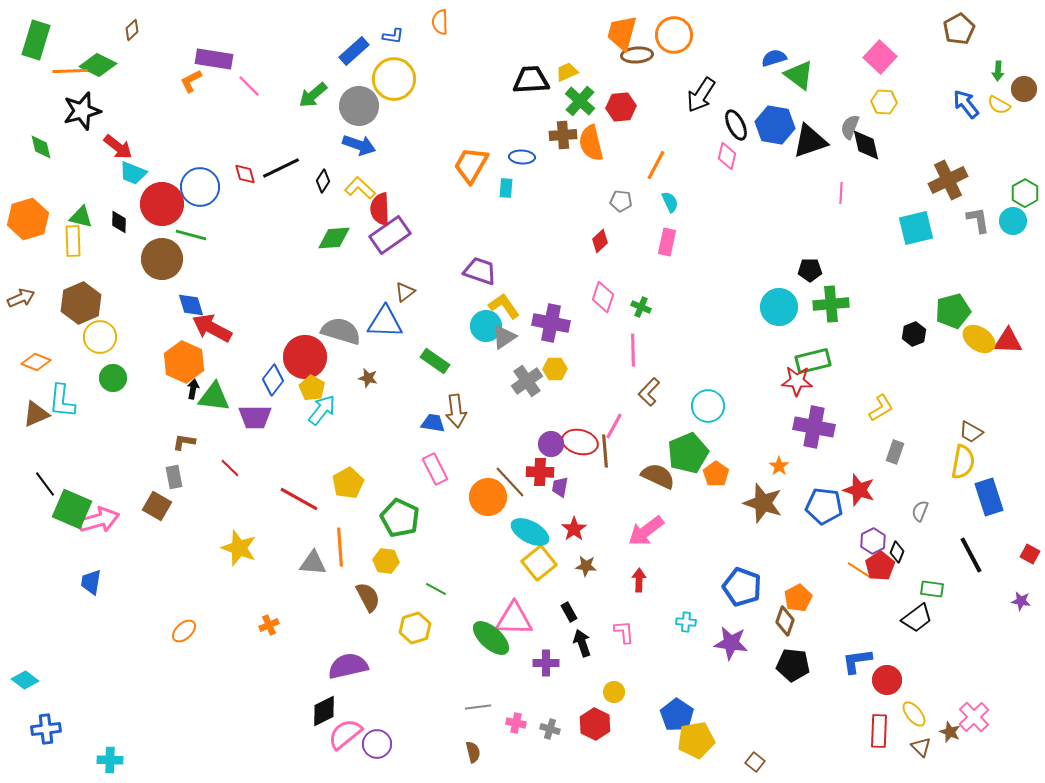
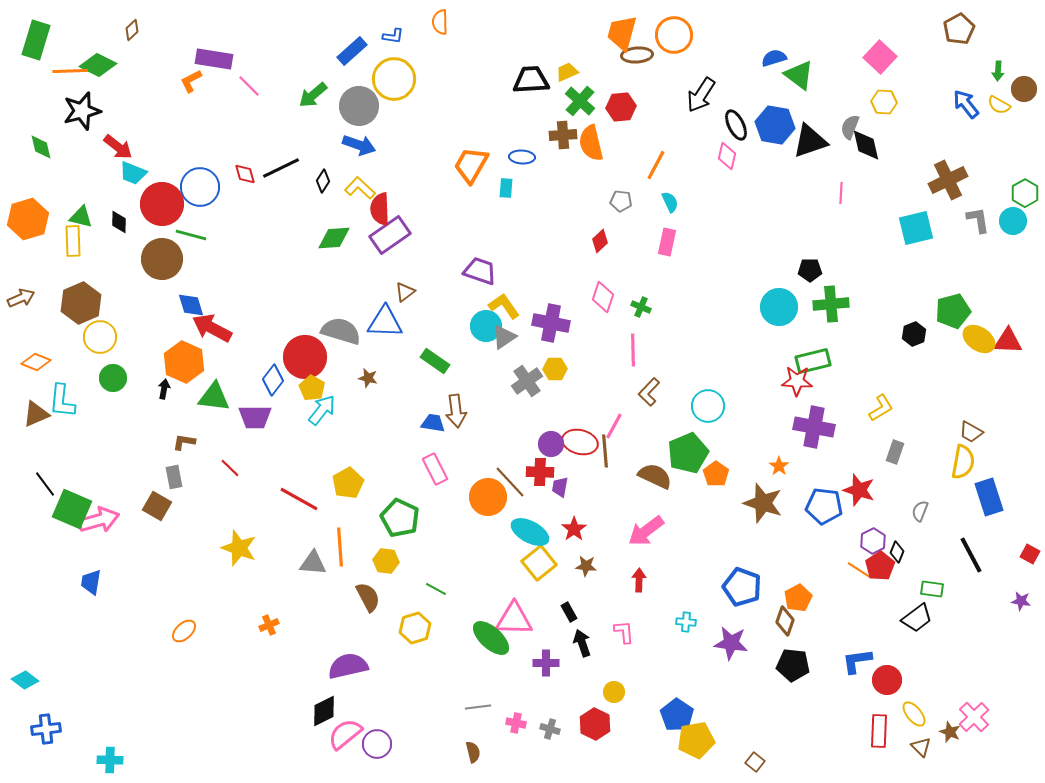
blue rectangle at (354, 51): moved 2 px left
black arrow at (193, 389): moved 29 px left
brown semicircle at (658, 476): moved 3 px left
